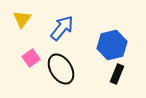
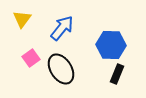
blue hexagon: moved 1 px left; rotated 16 degrees clockwise
